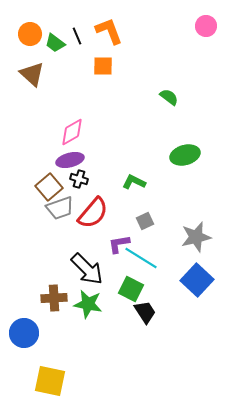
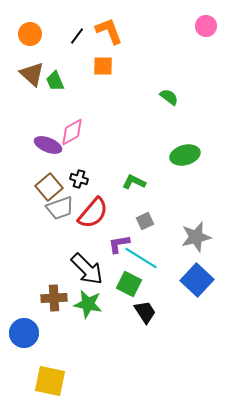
black line: rotated 60 degrees clockwise
green trapezoid: moved 38 px down; rotated 30 degrees clockwise
purple ellipse: moved 22 px left, 15 px up; rotated 36 degrees clockwise
green square: moved 2 px left, 5 px up
